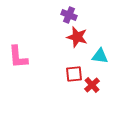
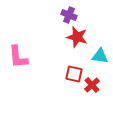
red square: rotated 18 degrees clockwise
